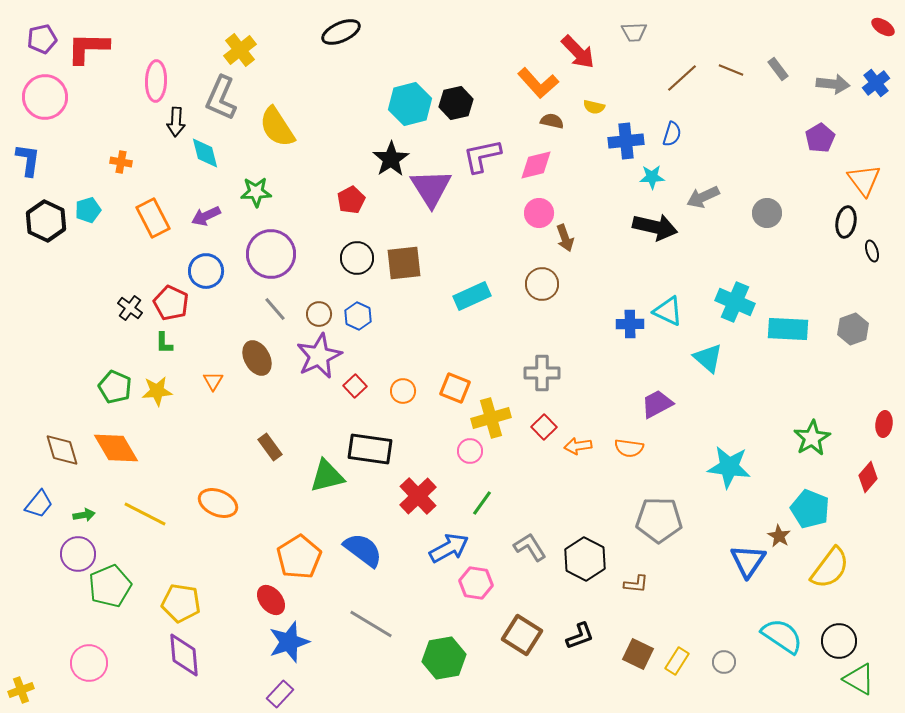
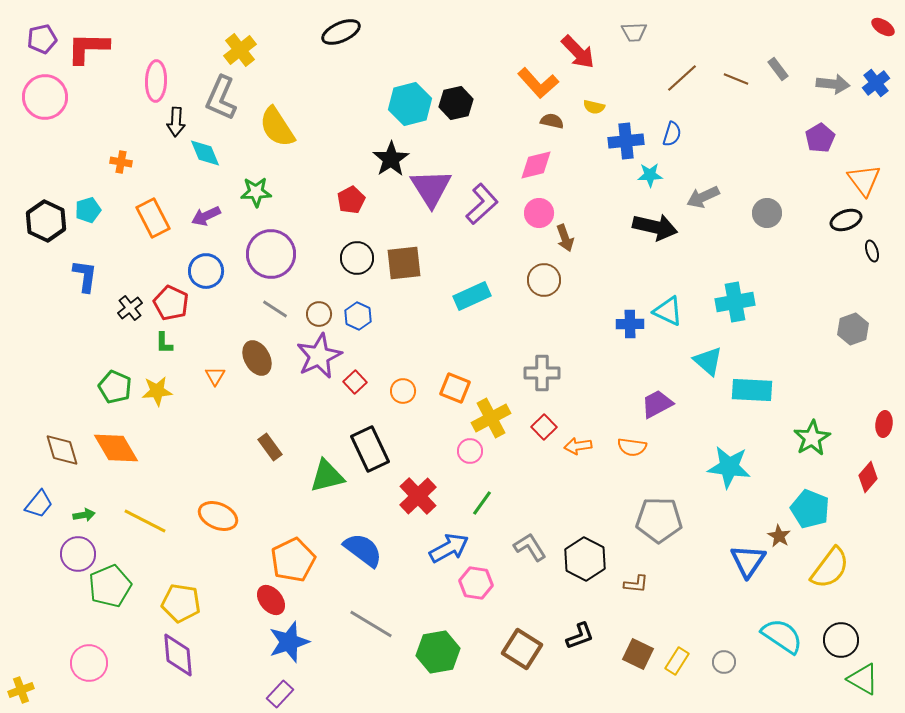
brown line at (731, 70): moved 5 px right, 9 px down
cyan diamond at (205, 153): rotated 8 degrees counterclockwise
purple L-shape at (482, 156): moved 48 px down; rotated 150 degrees clockwise
blue L-shape at (28, 160): moved 57 px right, 116 px down
cyan star at (652, 177): moved 2 px left, 2 px up
black ellipse at (846, 222): moved 2 px up; rotated 60 degrees clockwise
brown circle at (542, 284): moved 2 px right, 4 px up
cyan cross at (735, 302): rotated 33 degrees counterclockwise
black cross at (130, 308): rotated 15 degrees clockwise
gray line at (275, 309): rotated 16 degrees counterclockwise
cyan rectangle at (788, 329): moved 36 px left, 61 px down
cyan triangle at (708, 358): moved 3 px down
orange triangle at (213, 381): moved 2 px right, 5 px up
red square at (355, 386): moved 4 px up
yellow cross at (491, 418): rotated 12 degrees counterclockwise
orange semicircle at (629, 448): moved 3 px right, 1 px up
black rectangle at (370, 449): rotated 57 degrees clockwise
orange ellipse at (218, 503): moved 13 px down
yellow line at (145, 514): moved 7 px down
orange pentagon at (299, 557): moved 6 px left, 3 px down; rotated 6 degrees clockwise
brown square at (522, 635): moved 14 px down
black circle at (839, 641): moved 2 px right, 1 px up
purple diamond at (184, 655): moved 6 px left
green hexagon at (444, 658): moved 6 px left, 6 px up
green triangle at (859, 679): moved 4 px right
